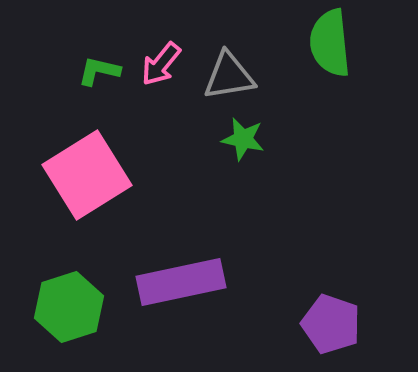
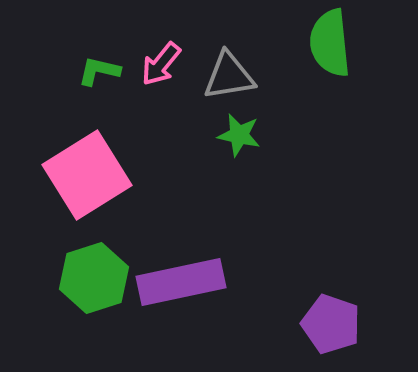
green star: moved 4 px left, 4 px up
green hexagon: moved 25 px right, 29 px up
